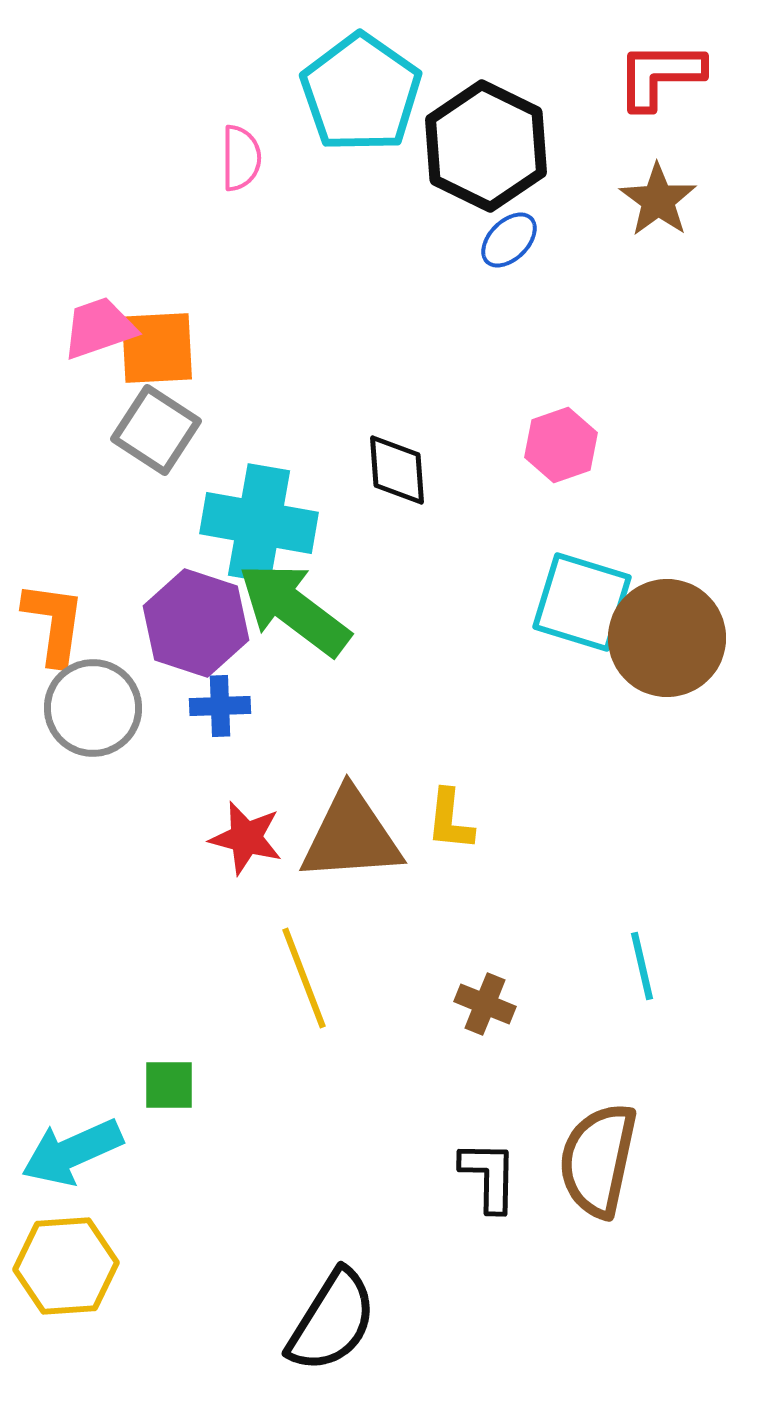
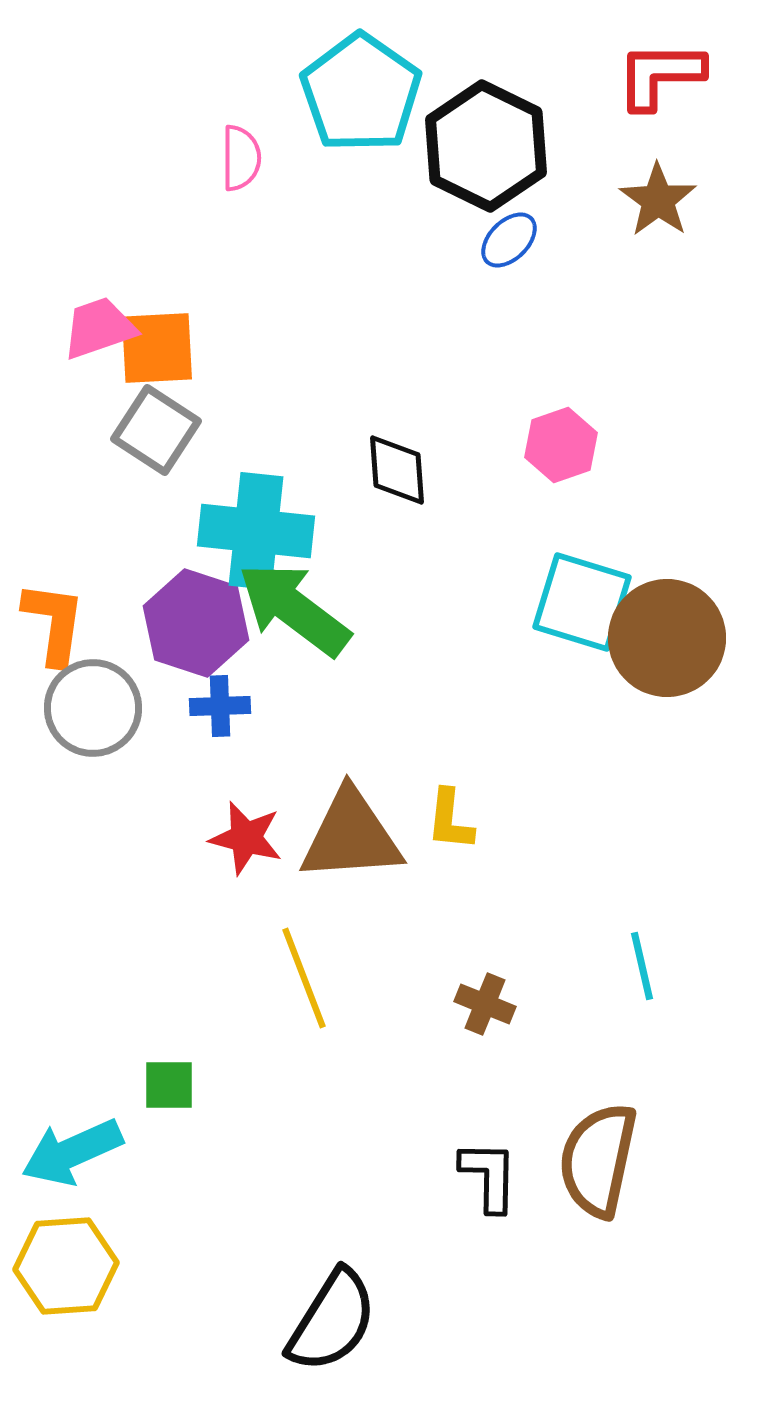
cyan cross: moved 3 px left, 8 px down; rotated 4 degrees counterclockwise
